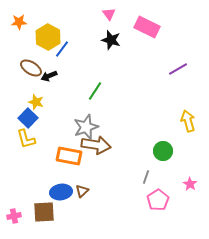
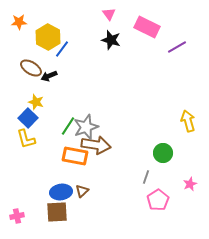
purple line: moved 1 px left, 22 px up
green line: moved 27 px left, 35 px down
green circle: moved 2 px down
orange rectangle: moved 6 px right
pink star: rotated 16 degrees clockwise
brown square: moved 13 px right
pink cross: moved 3 px right
